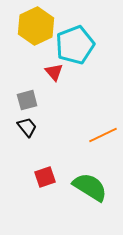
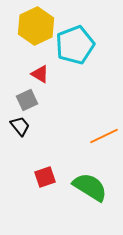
red triangle: moved 14 px left, 2 px down; rotated 18 degrees counterclockwise
gray square: rotated 10 degrees counterclockwise
black trapezoid: moved 7 px left, 1 px up
orange line: moved 1 px right, 1 px down
